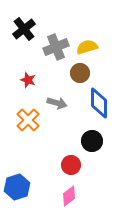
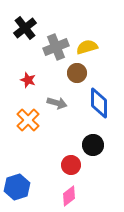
black cross: moved 1 px right, 1 px up
brown circle: moved 3 px left
black circle: moved 1 px right, 4 px down
